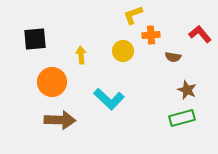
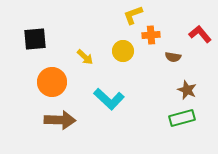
yellow arrow: moved 4 px right, 2 px down; rotated 138 degrees clockwise
